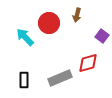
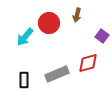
cyan arrow: rotated 96 degrees counterclockwise
gray rectangle: moved 3 px left, 4 px up
